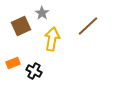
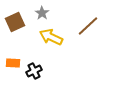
brown square: moved 6 px left, 4 px up
yellow arrow: moved 1 px left, 2 px up; rotated 75 degrees counterclockwise
orange rectangle: rotated 24 degrees clockwise
black cross: rotated 35 degrees clockwise
